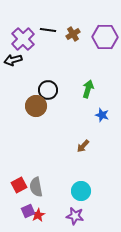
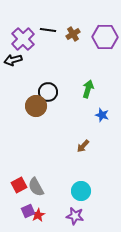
black circle: moved 2 px down
gray semicircle: rotated 18 degrees counterclockwise
